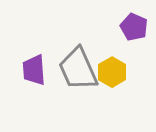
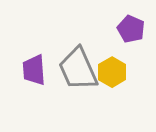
purple pentagon: moved 3 px left, 2 px down
